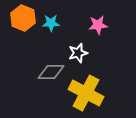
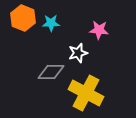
pink star: moved 1 px right, 5 px down; rotated 12 degrees clockwise
